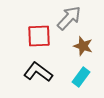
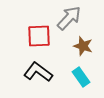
cyan rectangle: rotated 72 degrees counterclockwise
